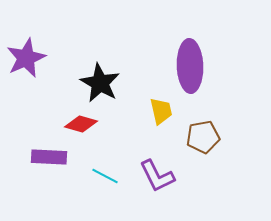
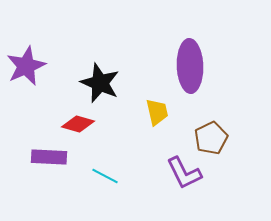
purple star: moved 8 px down
black star: rotated 6 degrees counterclockwise
yellow trapezoid: moved 4 px left, 1 px down
red diamond: moved 3 px left
brown pentagon: moved 8 px right, 1 px down; rotated 16 degrees counterclockwise
purple L-shape: moved 27 px right, 3 px up
